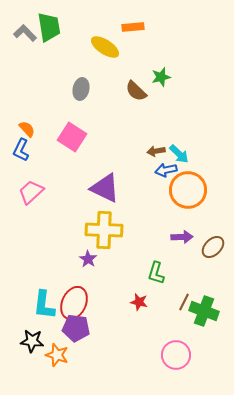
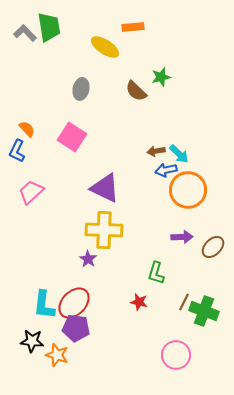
blue L-shape: moved 4 px left, 1 px down
red ellipse: rotated 20 degrees clockwise
